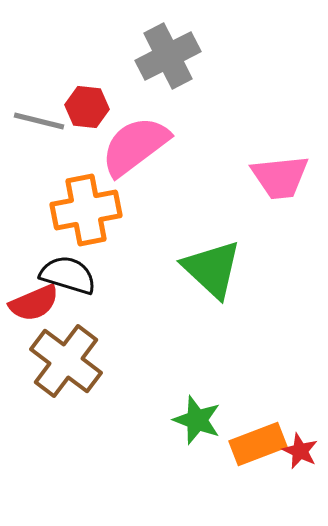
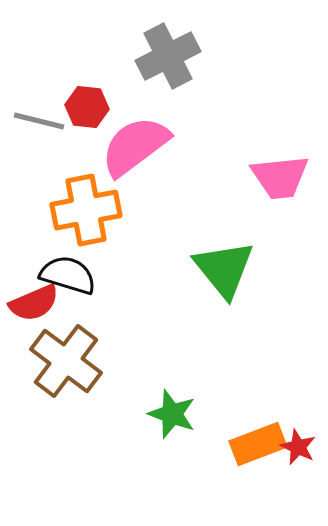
green triangle: moved 12 px right; rotated 8 degrees clockwise
green star: moved 25 px left, 6 px up
red star: moved 2 px left, 4 px up
